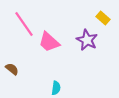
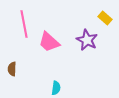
yellow rectangle: moved 2 px right
pink line: rotated 24 degrees clockwise
brown semicircle: rotated 128 degrees counterclockwise
